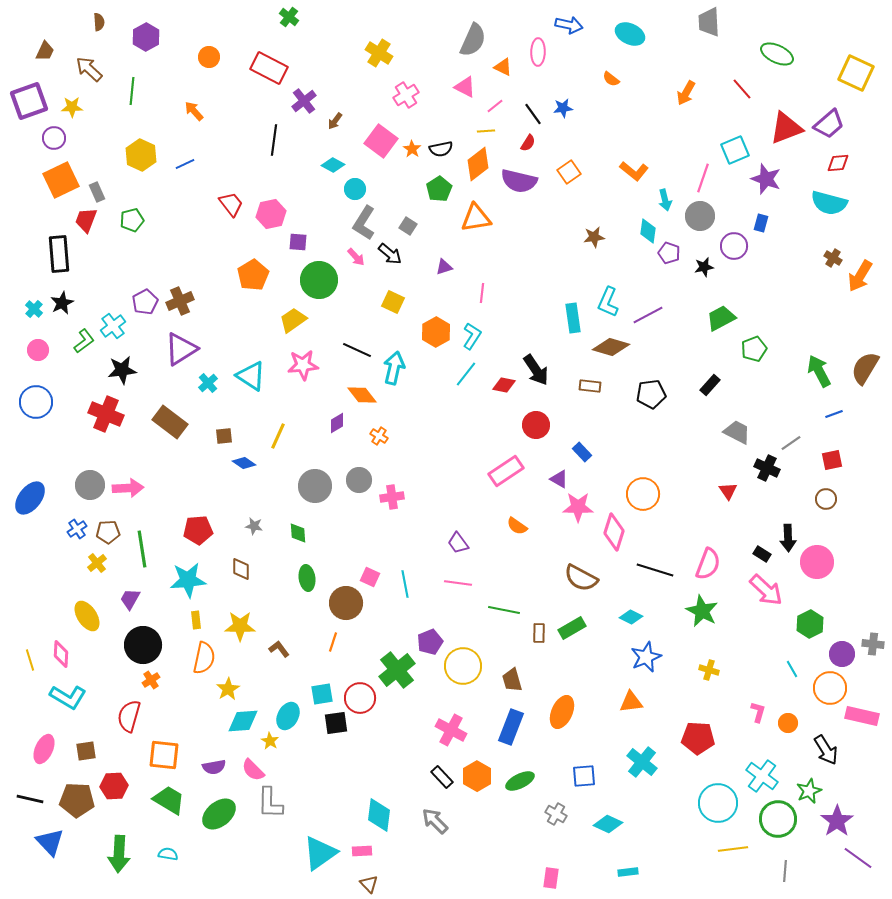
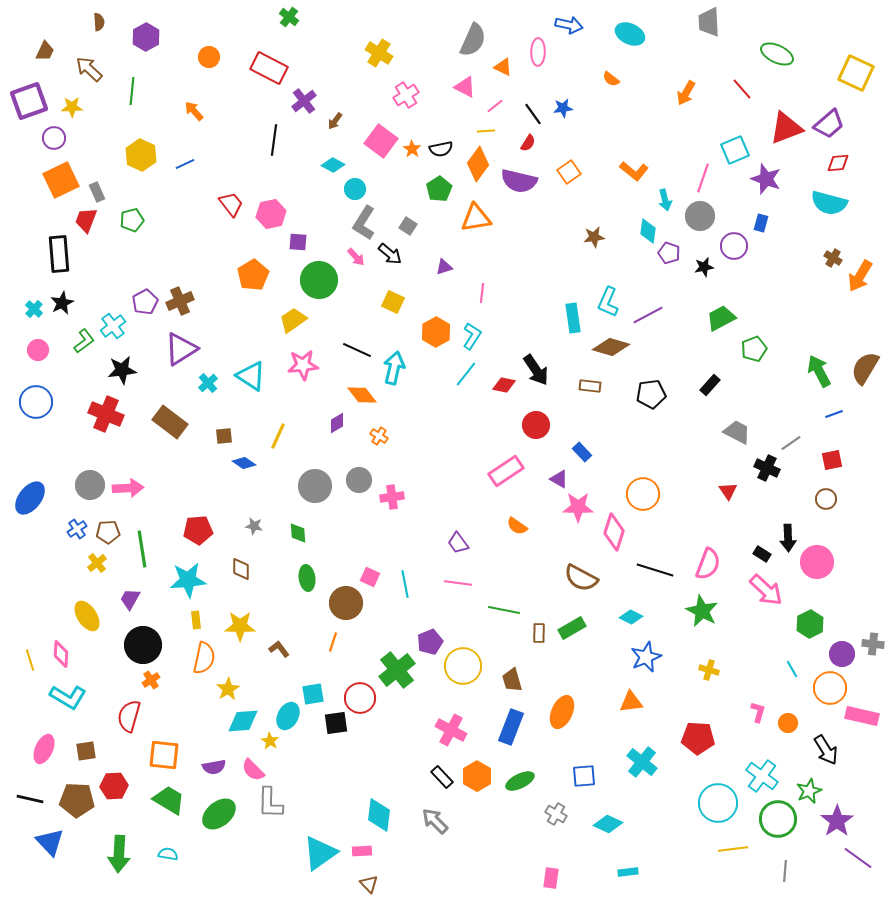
orange diamond at (478, 164): rotated 16 degrees counterclockwise
cyan square at (322, 694): moved 9 px left
